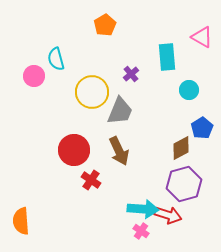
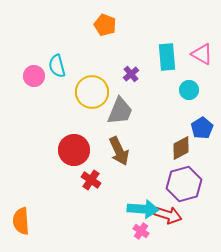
orange pentagon: rotated 20 degrees counterclockwise
pink triangle: moved 17 px down
cyan semicircle: moved 1 px right, 7 px down
